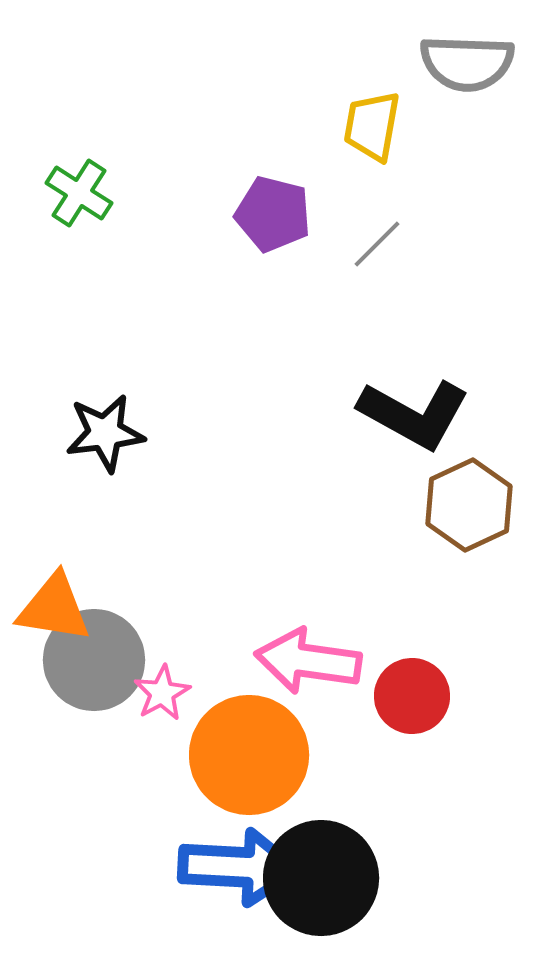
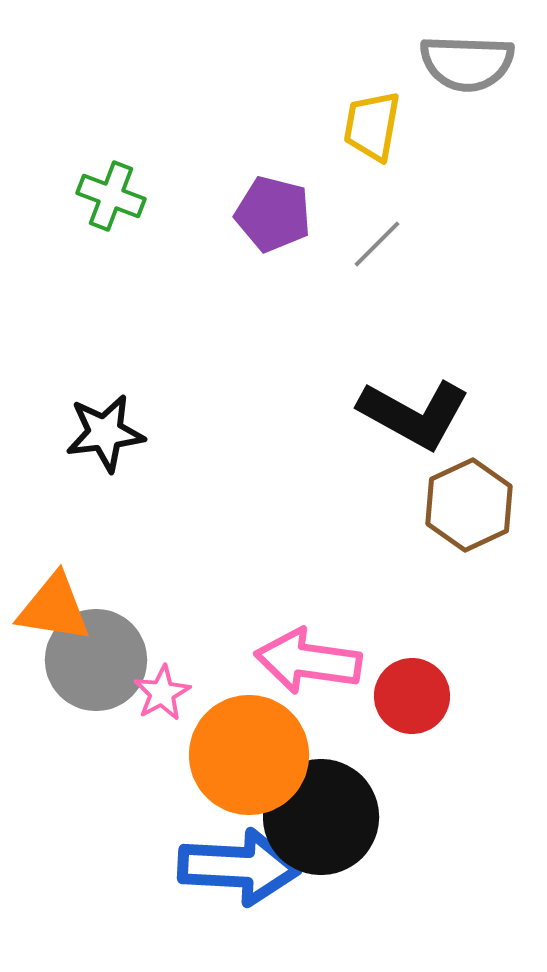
green cross: moved 32 px right, 3 px down; rotated 12 degrees counterclockwise
gray circle: moved 2 px right
black circle: moved 61 px up
